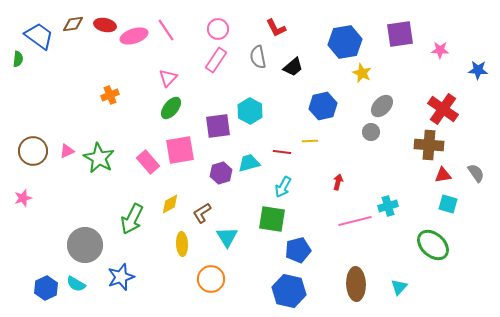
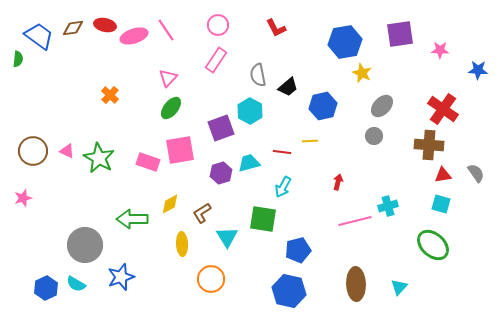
brown diamond at (73, 24): moved 4 px down
pink circle at (218, 29): moved 4 px up
gray semicircle at (258, 57): moved 18 px down
black trapezoid at (293, 67): moved 5 px left, 20 px down
orange cross at (110, 95): rotated 24 degrees counterclockwise
purple square at (218, 126): moved 3 px right, 2 px down; rotated 12 degrees counterclockwise
gray circle at (371, 132): moved 3 px right, 4 px down
pink triangle at (67, 151): rotated 49 degrees clockwise
pink rectangle at (148, 162): rotated 30 degrees counterclockwise
cyan square at (448, 204): moved 7 px left
green arrow at (132, 219): rotated 64 degrees clockwise
green square at (272, 219): moved 9 px left
